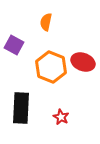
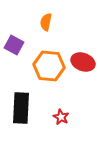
orange hexagon: moved 2 px left, 1 px up; rotated 16 degrees counterclockwise
